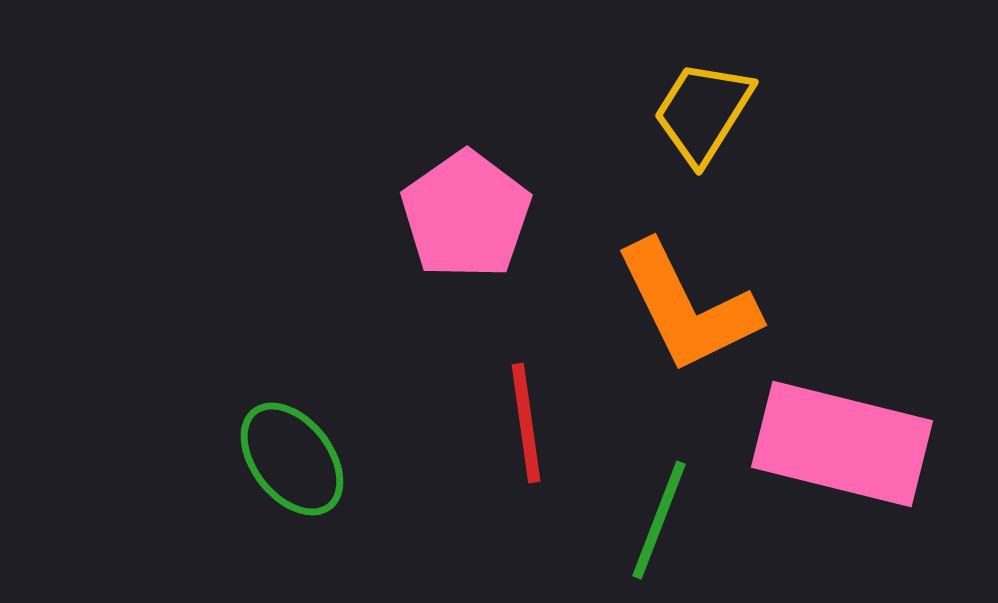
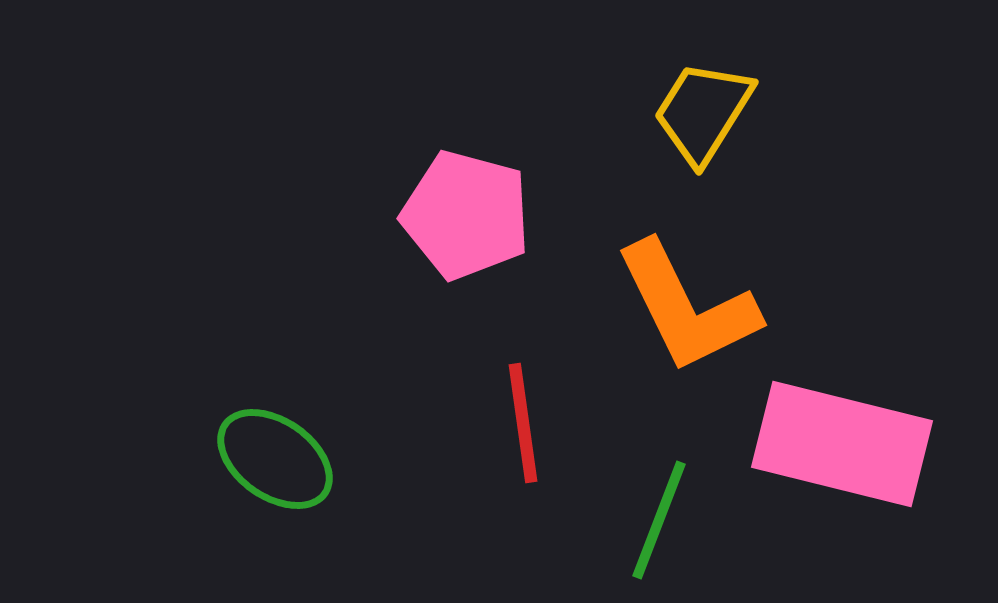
pink pentagon: rotated 22 degrees counterclockwise
red line: moved 3 px left
green ellipse: moved 17 px left; rotated 17 degrees counterclockwise
